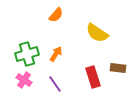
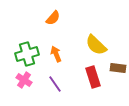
orange semicircle: moved 3 px left, 3 px down
yellow semicircle: moved 1 px left, 12 px down; rotated 10 degrees clockwise
orange arrow: rotated 56 degrees counterclockwise
